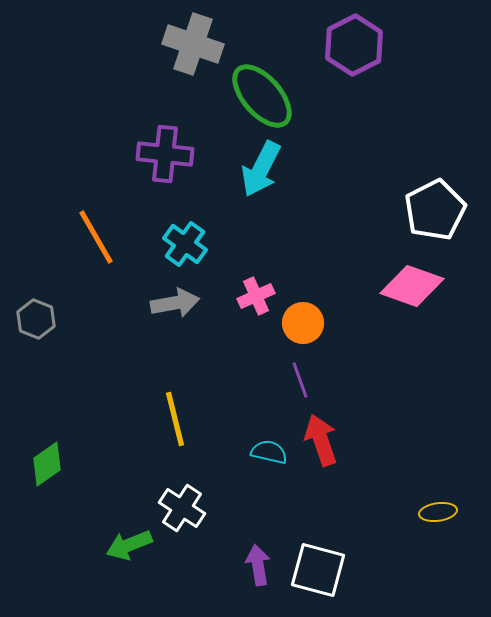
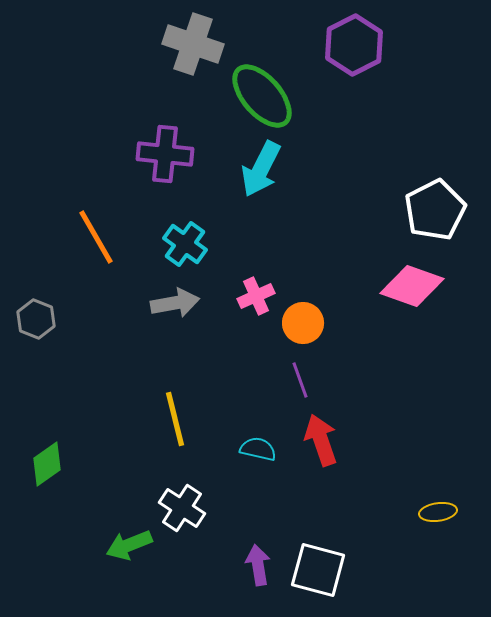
cyan semicircle: moved 11 px left, 3 px up
